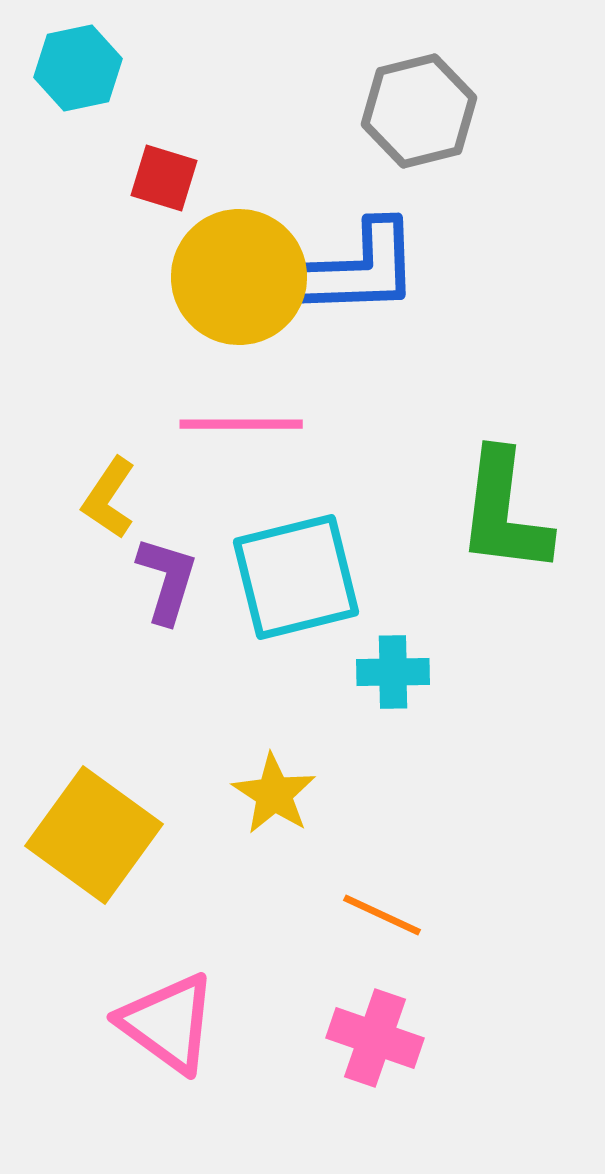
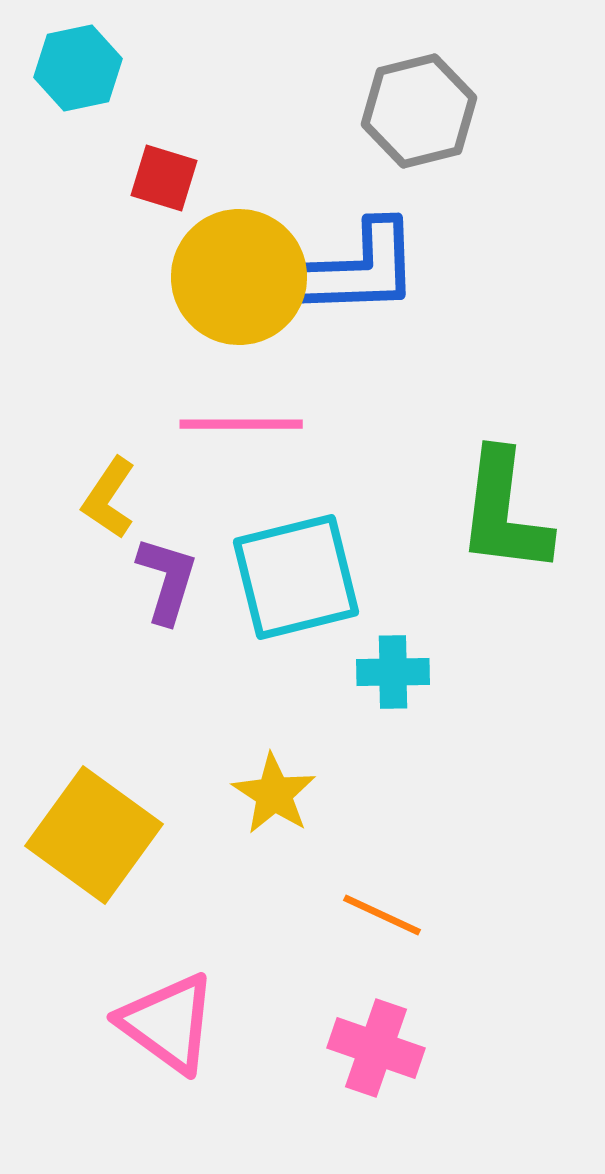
pink cross: moved 1 px right, 10 px down
